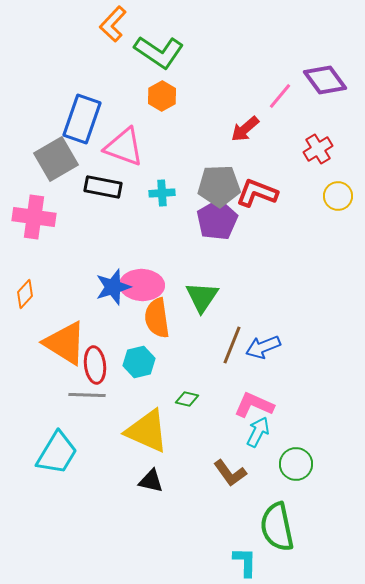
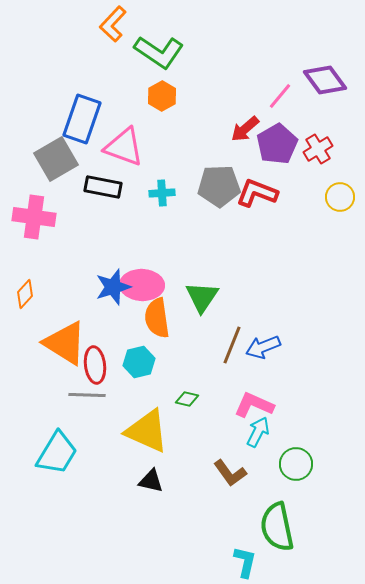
yellow circle: moved 2 px right, 1 px down
purple pentagon: moved 60 px right, 76 px up
cyan L-shape: rotated 12 degrees clockwise
